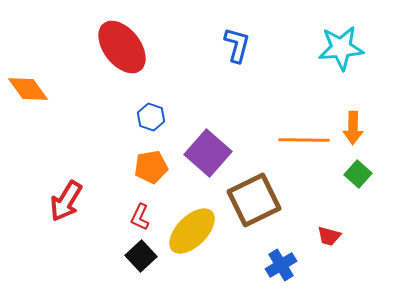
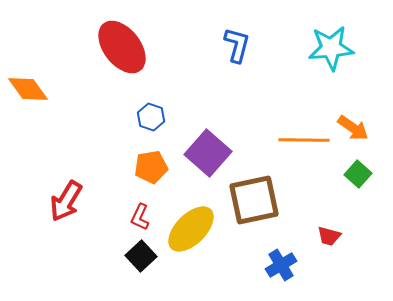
cyan star: moved 10 px left
orange arrow: rotated 56 degrees counterclockwise
brown square: rotated 14 degrees clockwise
yellow ellipse: moved 1 px left, 2 px up
